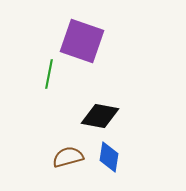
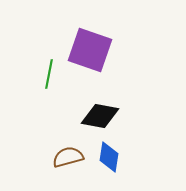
purple square: moved 8 px right, 9 px down
